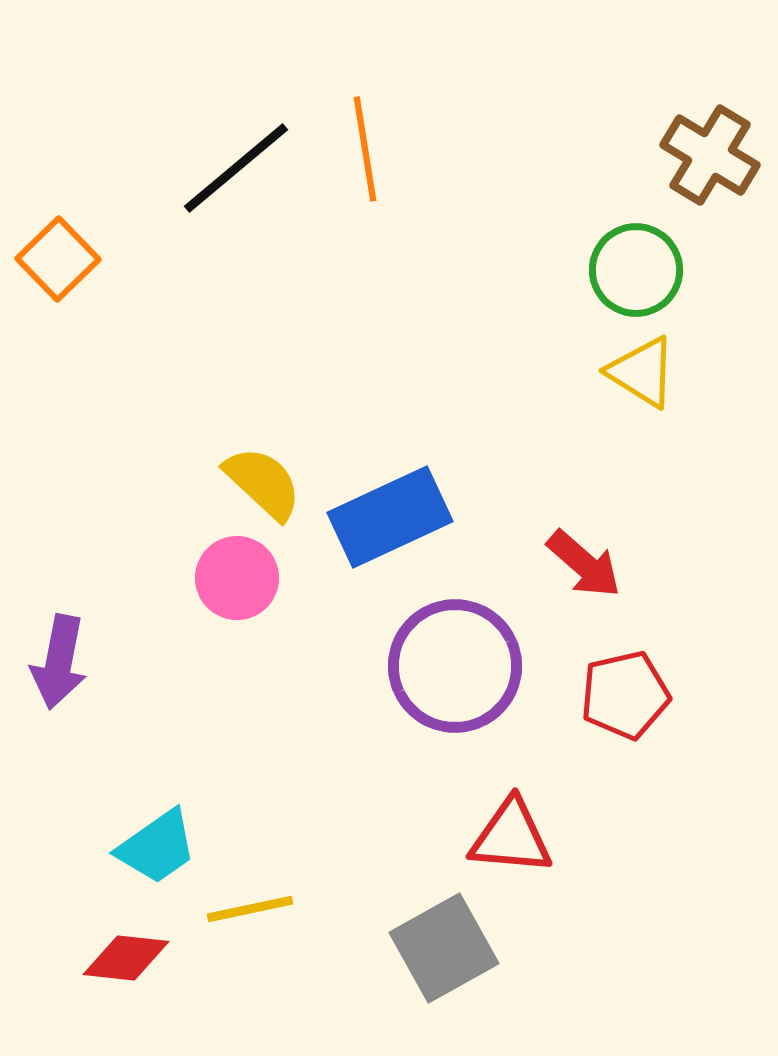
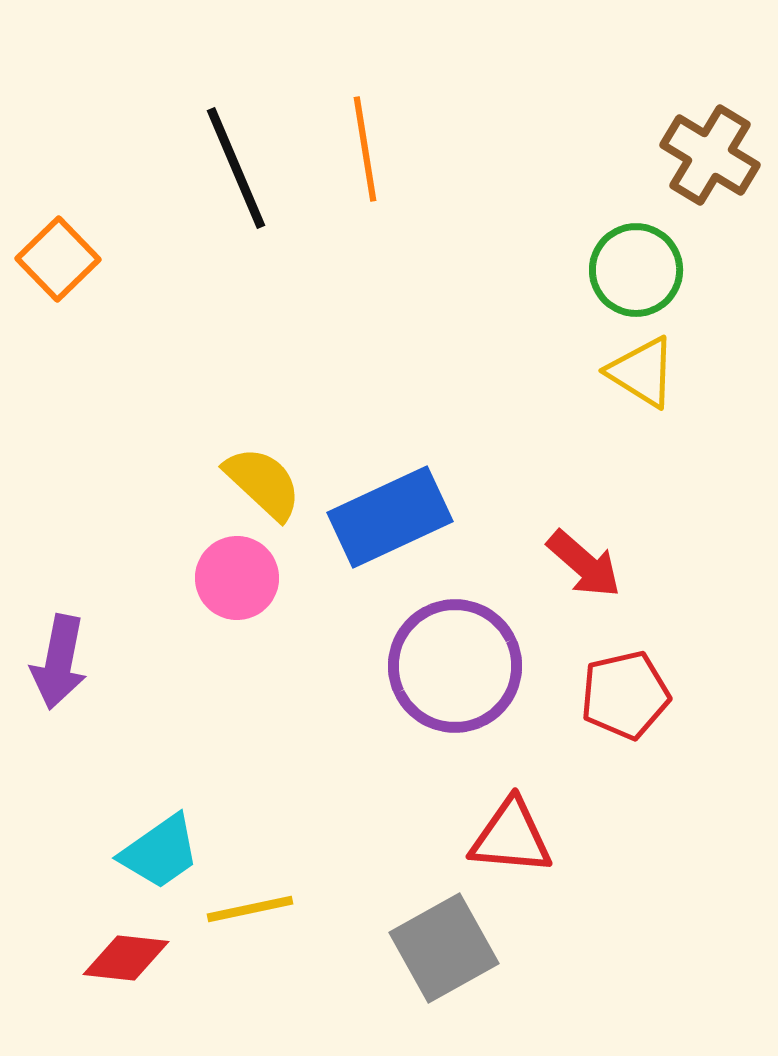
black line: rotated 73 degrees counterclockwise
cyan trapezoid: moved 3 px right, 5 px down
